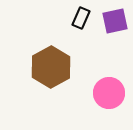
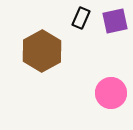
brown hexagon: moved 9 px left, 16 px up
pink circle: moved 2 px right
